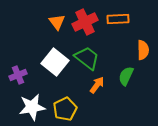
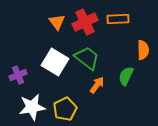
white square: rotated 8 degrees counterclockwise
